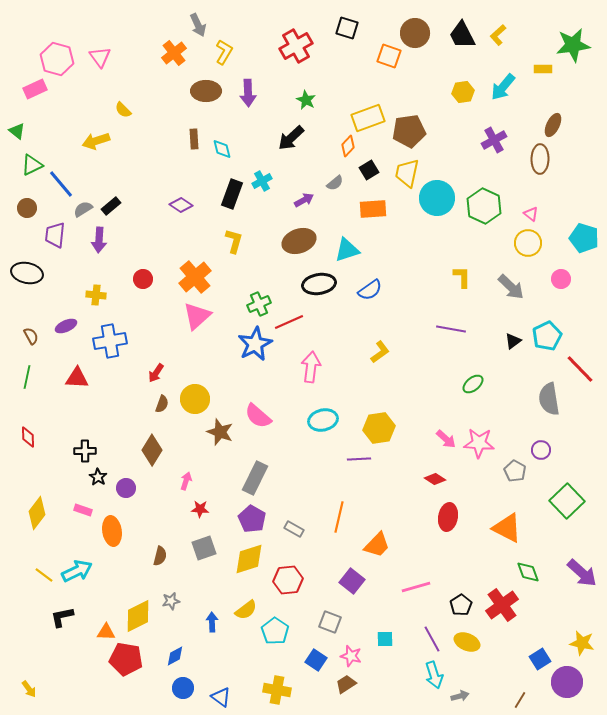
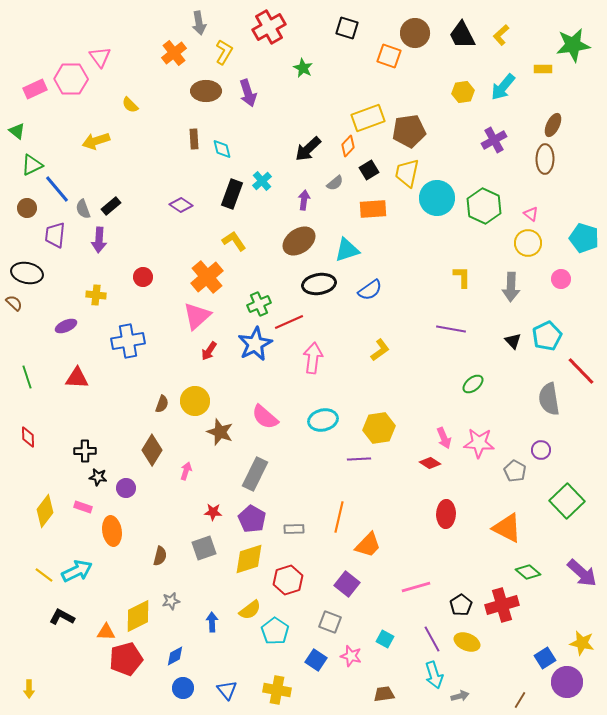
gray arrow at (198, 25): moved 1 px right, 2 px up; rotated 15 degrees clockwise
yellow L-shape at (498, 35): moved 3 px right
red cross at (296, 46): moved 27 px left, 19 px up
pink hexagon at (57, 59): moved 14 px right, 20 px down; rotated 16 degrees counterclockwise
purple arrow at (248, 93): rotated 16 degrees counterclockwise
green star at (306, 100): moved 3 px left, 32 px up
yellow semicircle at (123, 110): moved 7 px right, 5 px up
black arrow at (291, 138): moved 17 px right, 11 px down
brown ellipse at (540, 159): moved 5 px right
cyan cross at (262, 181): rotated 12 degrees counterclockwise
blue line at (61, 184): moved 4 px left, 5 px down
purple arrow at (304, 200): rotated 54 degrees counterclockwise
gray semicircle at (83, 209): rotated 78 degrees counterclockwise
yellow L-shape at (234, 241): rotated 50 degrees counterclockwise
brown ellipse at (299, 241): rotated 16 degrees counterclockwise
orange cross at (195, 277): moved 12 px right
red circle at (143, 279): moved 2 px up
gray arrow at (511, 287): rotated 48 degrees clockwise
brown semicircle at (31, 336): moved 17 px left, 33 px up; rotated 18 degrees counterclockwise
blue cross at (110, 341): moved 18 px right
black triangle at (513, 341): rotated 36 degrees counterclockwise
yellow L-shape at (380, 352): moved 2 px up
pink arrow at (311, 367): moved 2 px right, 9 px up
red line at (580, 369): moved 1 px right, 2 px down
red arrow at (156, 373): moved 53 px right, 22 px up
green line at (27, 377): rotated 30 degrees counterclockwise
yellow circle at (195, 399): moved 2 px down
pink semicircle at (258, 416): moved 7 px right, 1 px down
pink arrow at (446, 439): moved 2 px left, 1 px up; rotated 25 degrees clockwise
black star at (98, 477): rotated 24 degrees counterclockwise
gray rectangle at (255, 478): moved 4 px up
red diamond at (435, 479): moved 5 px left, 16 px up
pink arrow at (186, 481): moved 10 px up
red star at (200, 509): moved 13 px right, 3 px down
pink rectangle at (83, 510): moved 3 px up
yellow diamond at (37, 513): moved 8 px right, 2 px up
red ellipse at (448, 517): moved 2 px left, 3 px up; rotated 8 degrees counterclockwise
gray rectangle at (294, 529): rotated 30 degrees counterclockwise
orange trapezoid at (377, 545): moved 9 px left
green diamond at (528, 572): rotated 30 degrees counterclockwise
red hexagon at (288, 580): rotated 12 degrees counterclockwise
purple square at (352, 581): moved 5 px left, 3 px down
red cross at (502, 605): rotated 20 degrees clockwise
yellow semicircle at (246, 610): moved 4 px right
black L-shape at (62, 617): rotated 40 degrees clockwise
cyan square at (385, 639): rotated 30 degrees clockwise
red pentagon at (126, 659): rotated 24 degrees counterclockwise
blue square at (540, 659): moved 5 px right, 1 px up
brown trapezoid at (346, 684): moved 38 px right, 10 px down; rotated 25 degrees clockwise
yellow arrow at (29, 689): rotated 36 degrees clockwise
blue triangle at (221, 697): moved 6 px right, 7 px up; rotated 15 degrees clockwise
